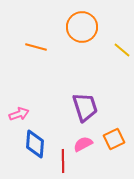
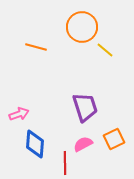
yellow line: moved 17 px left
red line: moved 2 px right, 2 px down
